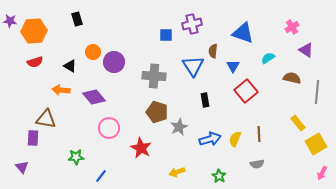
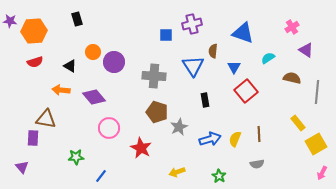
blue triangle at (233, 66): moved 1 px right, 1 px down
